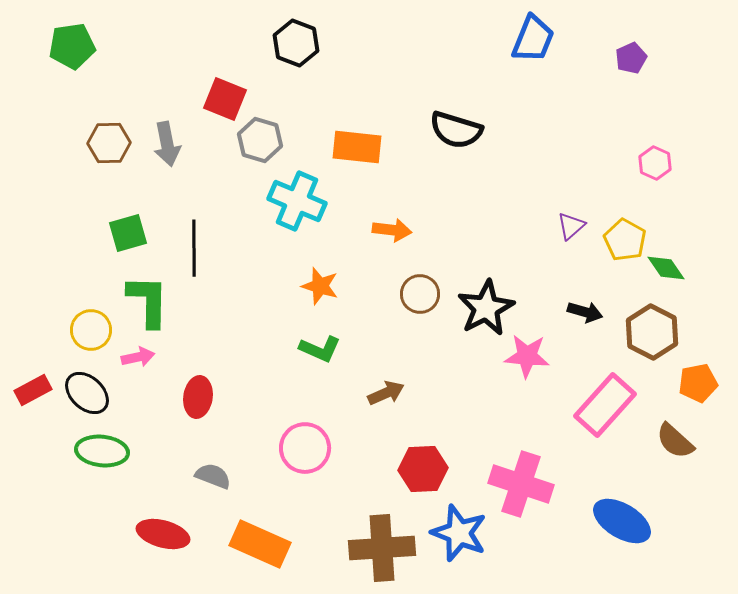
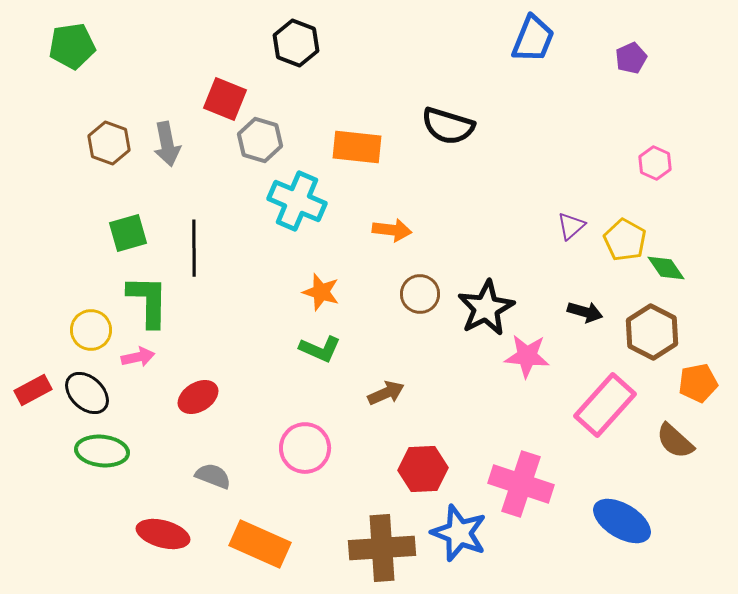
black semicircle at (456, 130): moved 8 px left, 4 px up
brown hexagon at (109, 143): rotated 21 degrees clockwise
orange star at (320, 286): moved 1 px right, 6 px down
red ellipse at (198, 397): rotated 51 degrees clockwise
